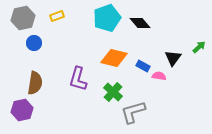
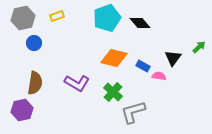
purple L-shape: moved 1 px left, 4 px down; rotated 75 degrees counterclockwise
